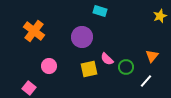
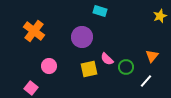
pink square: moved 2 px right
